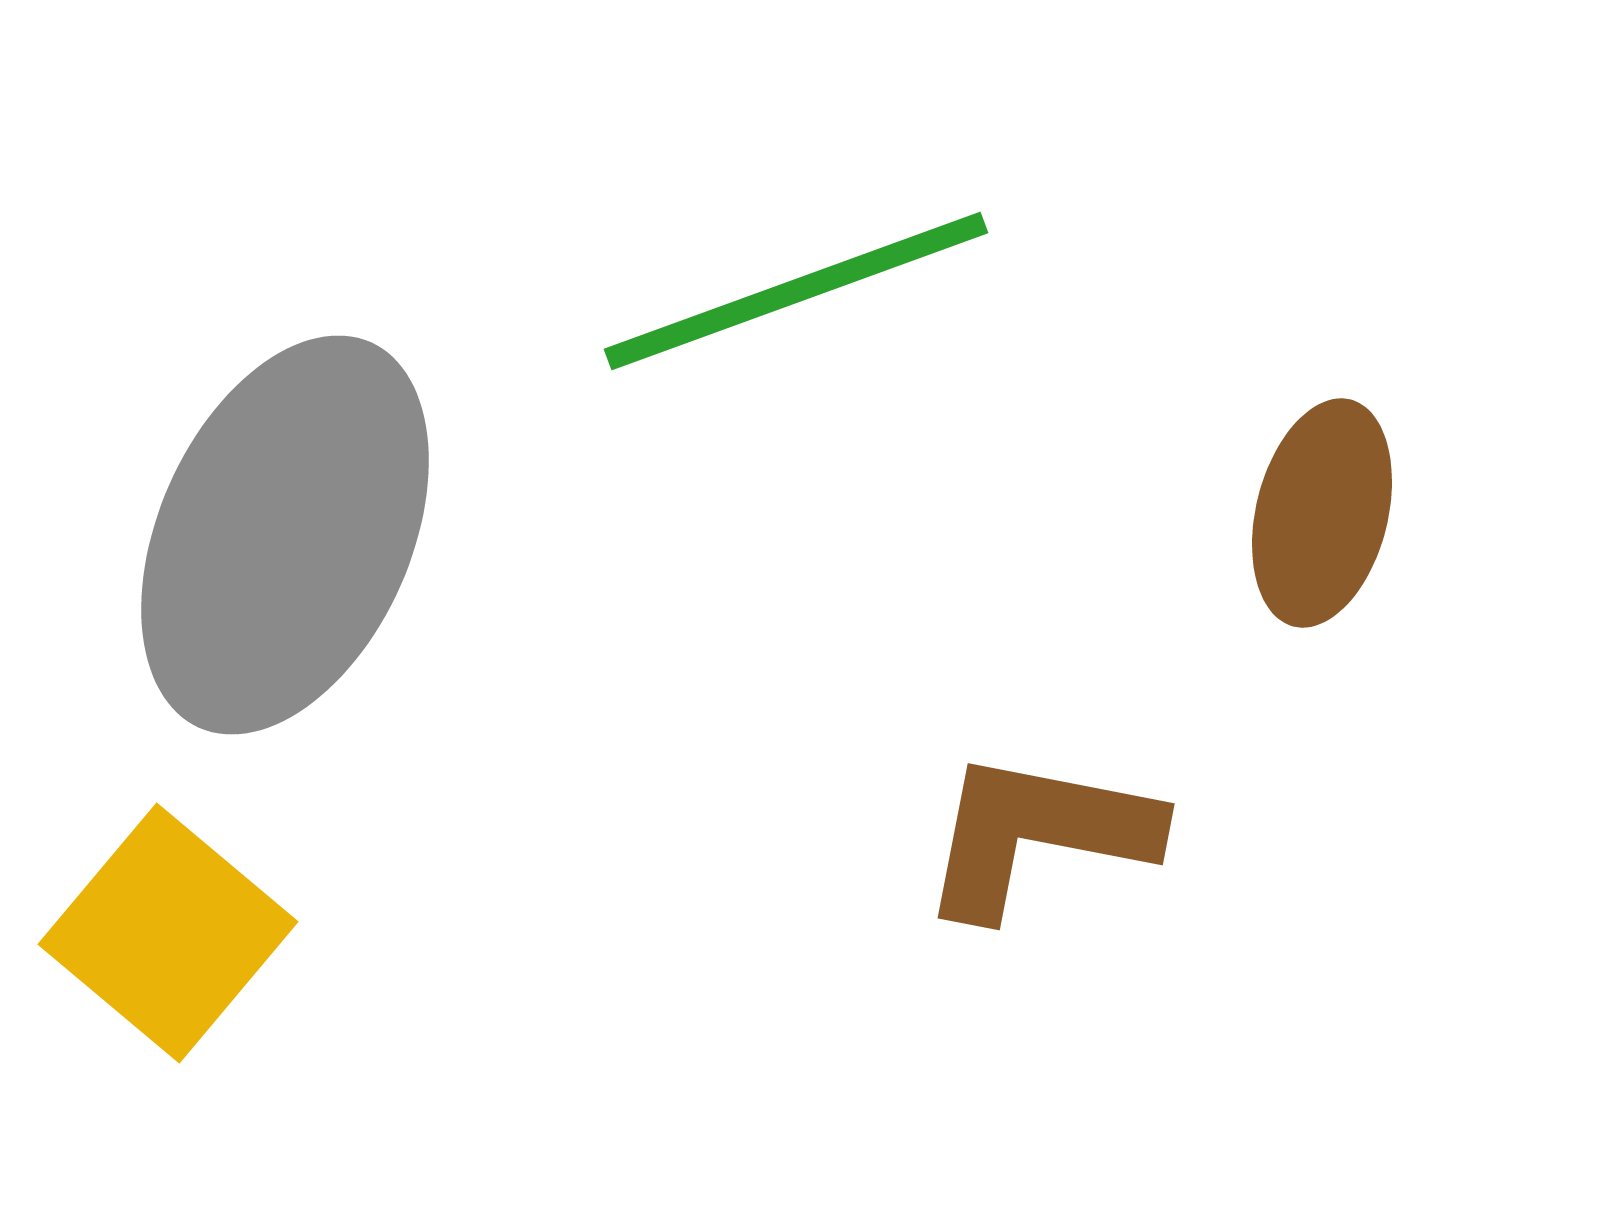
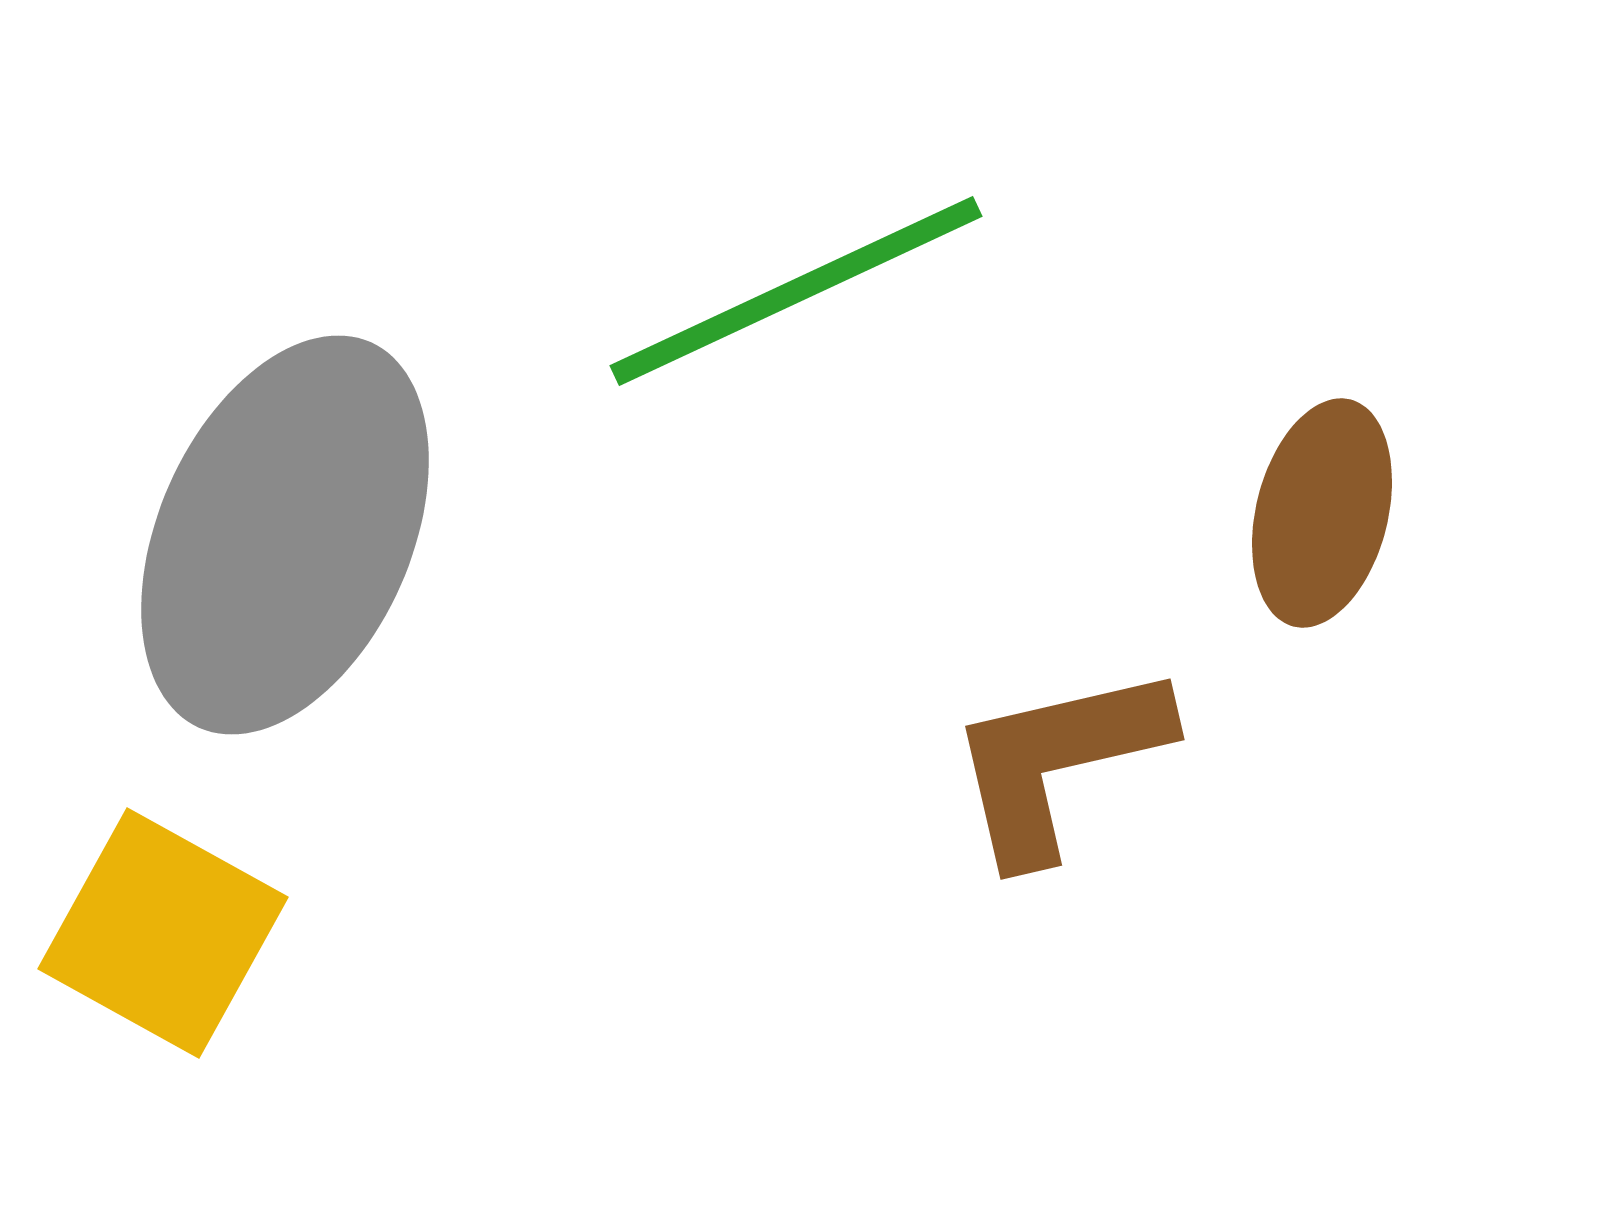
green line: rotated 5 degrees counterclockwise
brown L-shape: moved 20 px right, 72 px up; rotated 24 degrees counterclockwise
yellow square: moved 5 px left; rotated 11 degrees counterclockwise
